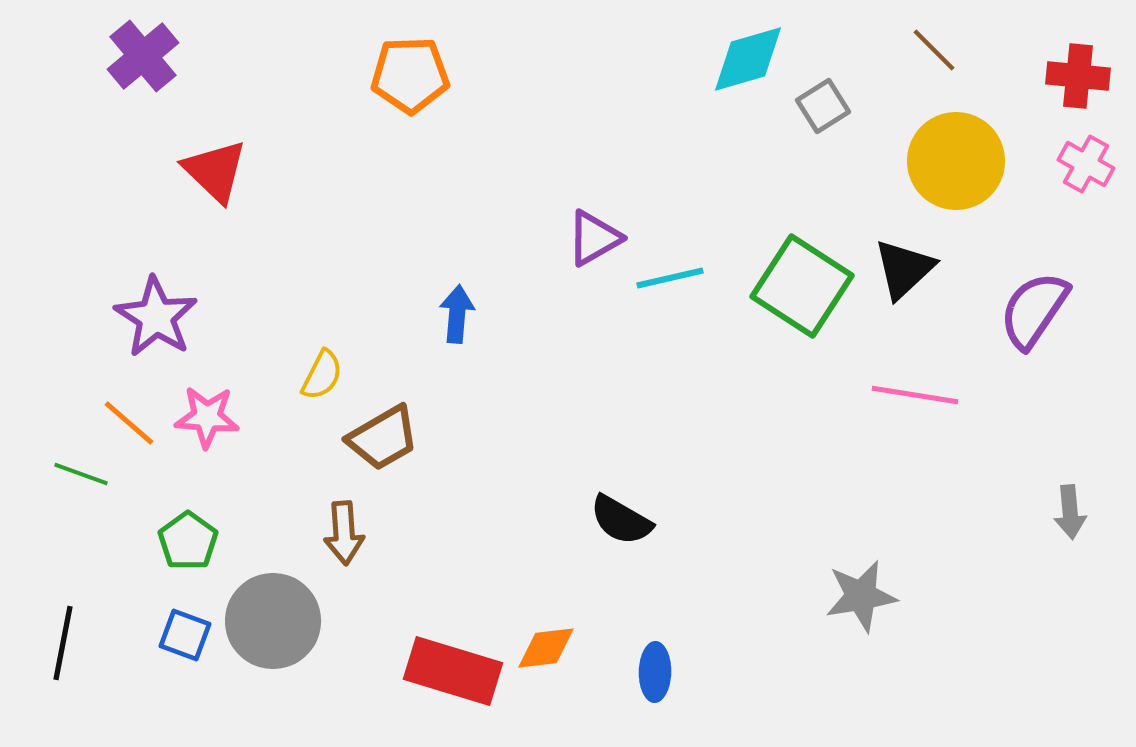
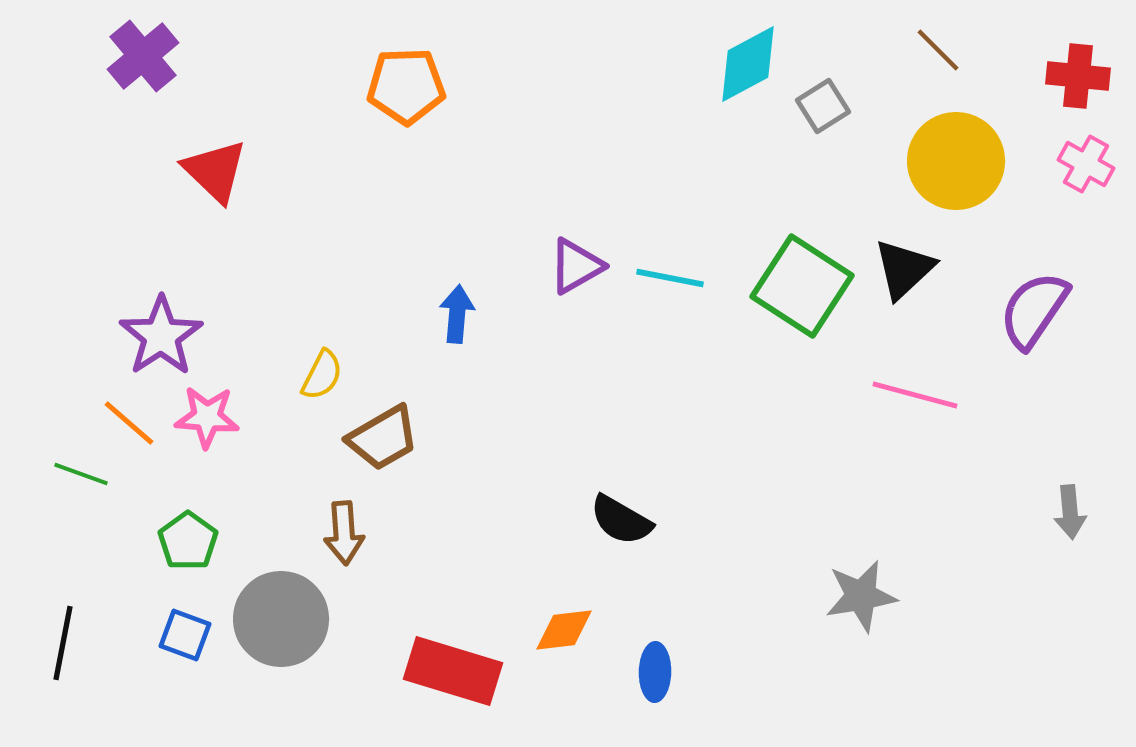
brown line: moved 4 px right
cyan diamond: moved 5 px down; rotated 12 degrees counterclockwise
orange pentagon: moved 4 px left, 11 px down
purple triangle: moved 18 px left, 28 px down
cyan line: rotated 24 degrees clockwise
purple star: moved 5 px right, 19 px down; rotated 6 degrees clockwise
pink line: rotated 6 degrees clockwise
gray circle: moved 8 px right, 2 px up
orange diamond: moved 18 px right, 18 px up
